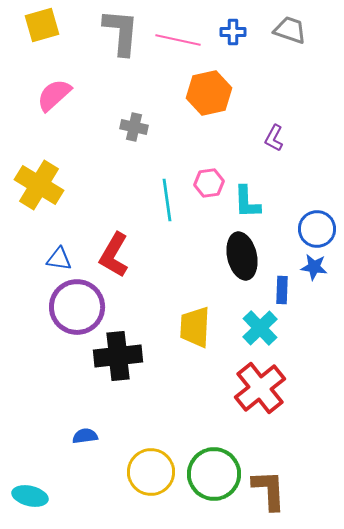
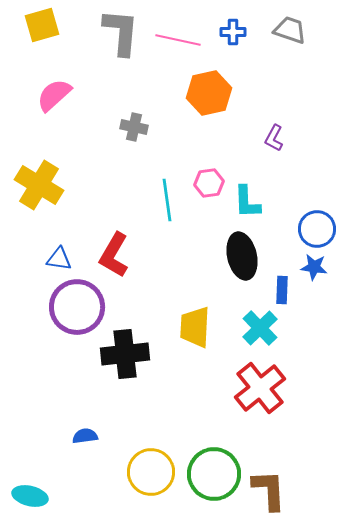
black cross: moved 7 px right, 2 px up
